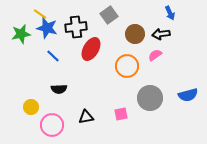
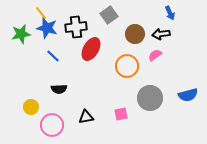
yellow line: moved 1 px right, 1 px up; rotated 16 degrees clockwise
